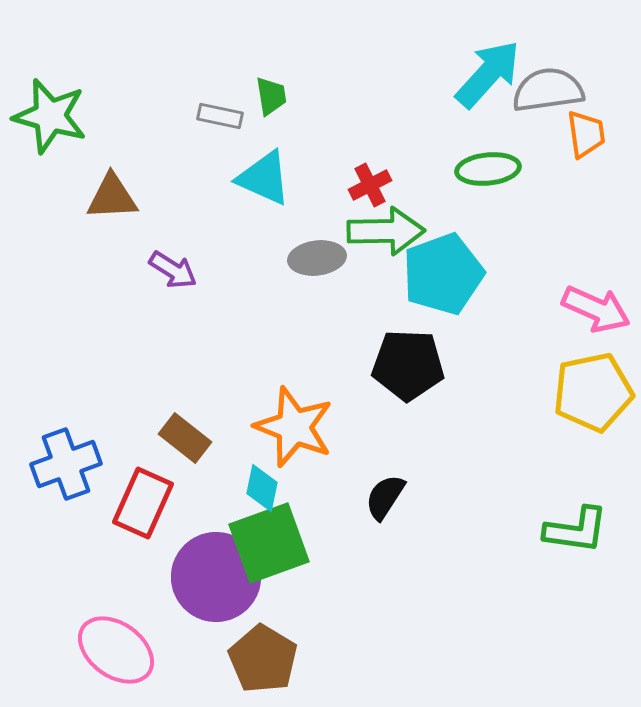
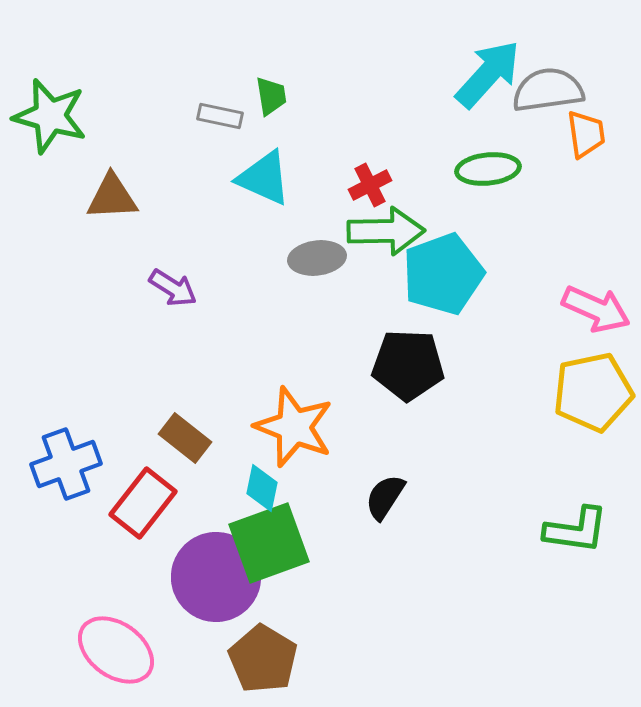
purple arrow: moved 18 px down
red rectangle: rotated 14 degrees clockwise
